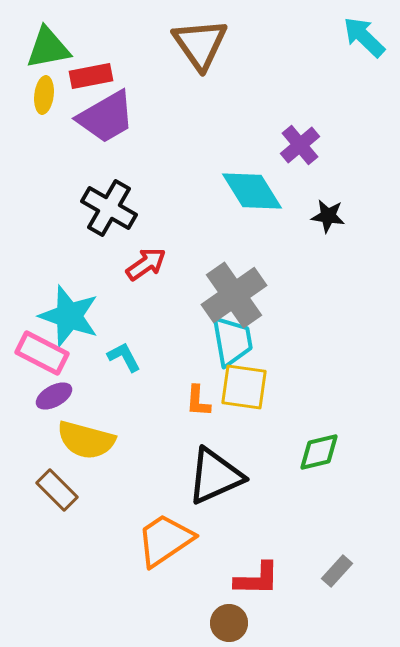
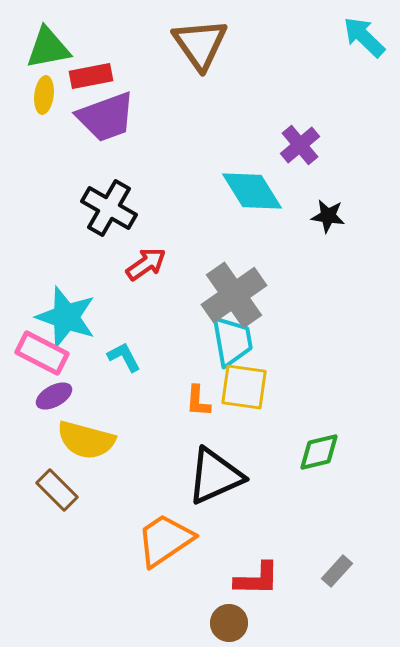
purple trapezoid: rotated 10 degrees clockwise
cyan star: moved 3 px left, 1 px down
